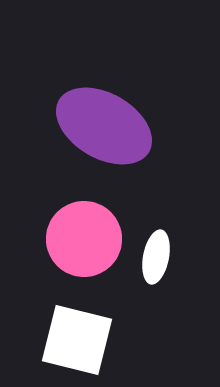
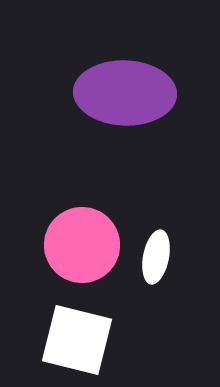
purple ellipse: moved 21 px right, 33 px up; rotated 28 degrees counterclockwise
pink circle: moved 2 px left, 6 px down
